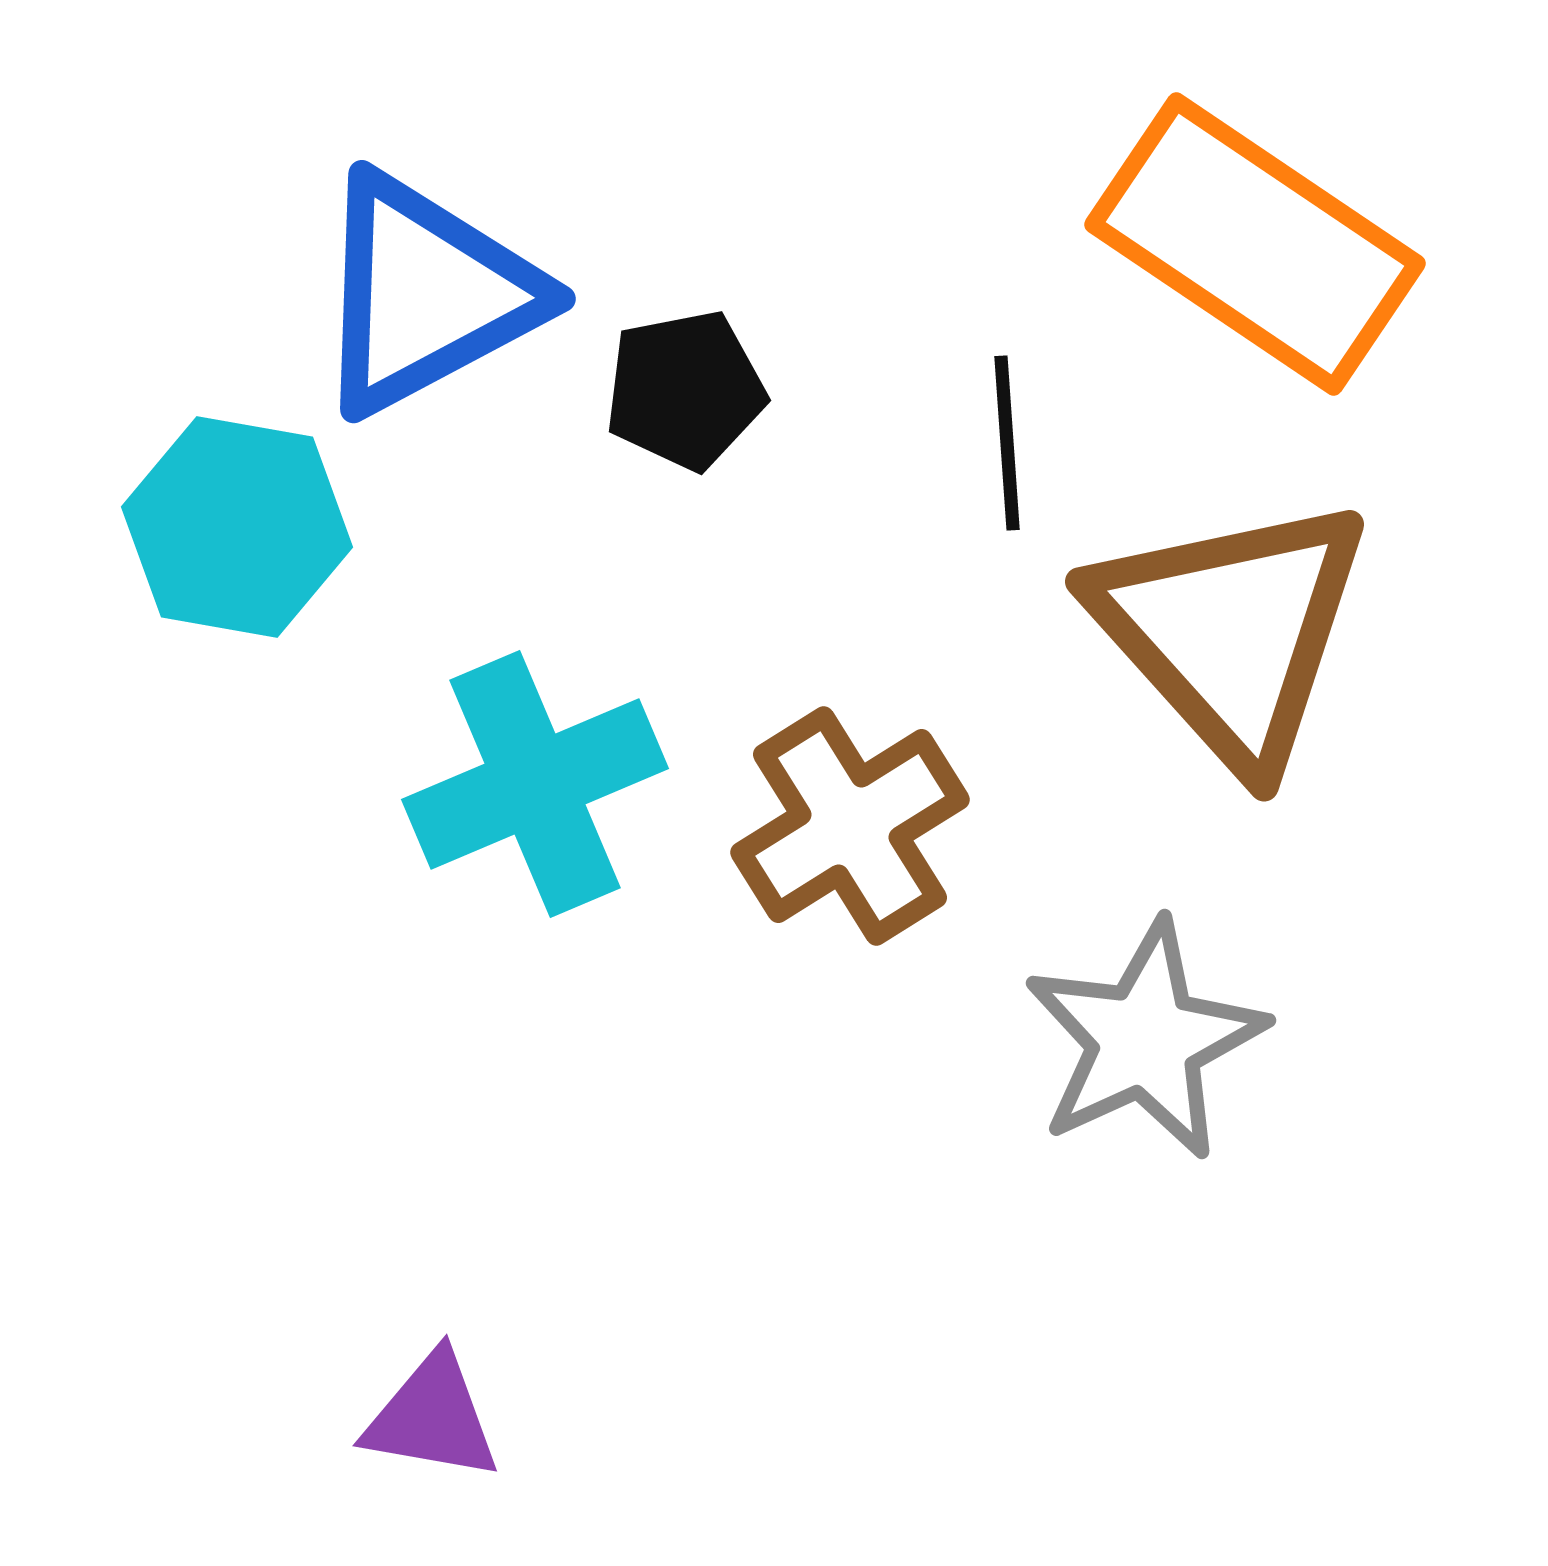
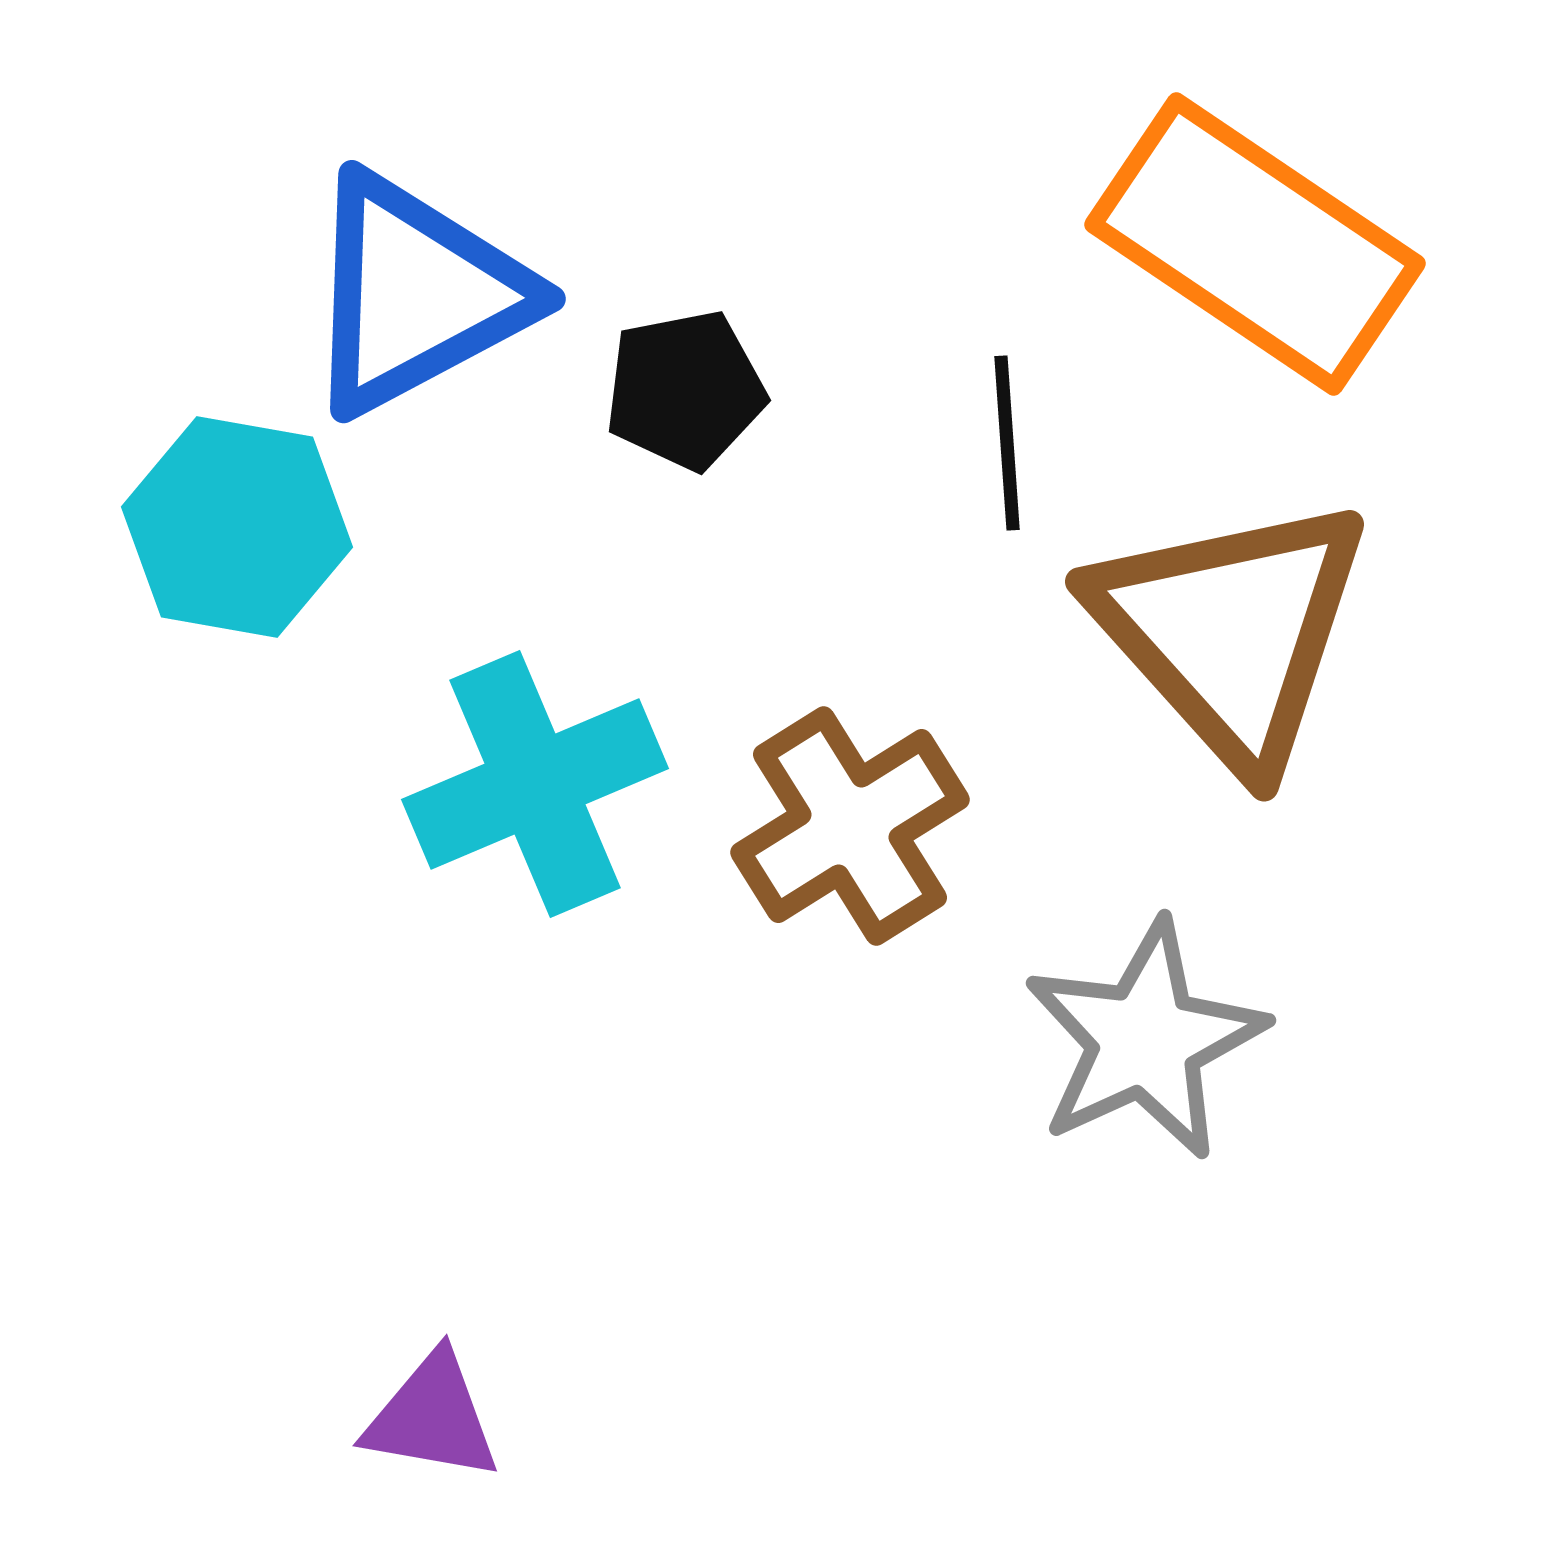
blue triangle: moved 10 px left
